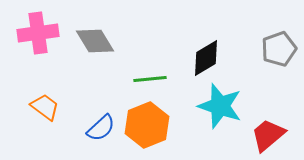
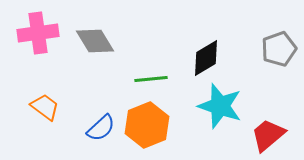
green line: moved 1 px right
